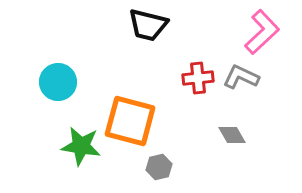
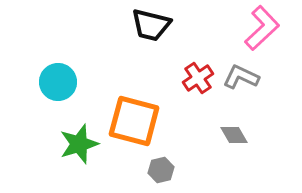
black trapezoid: moved 3 px right
pink L-shape: moved 4 px up
red cross: rotated 28 degrees counterclockwise
orange square: moved 4 px right
gray diamond: moved 2 px right
green star: moved 2 px left, 2 px up; rotated 27 degrees counterclockwise
gray hexagon: moved 2 px right, 3 px down
